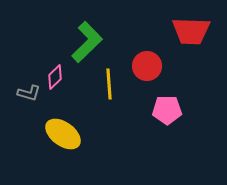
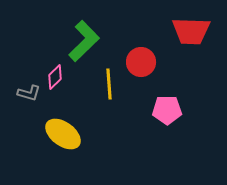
green L-shape: moved 3 px left, 1 px up
red circle: moved 6 px left, 4 px up
